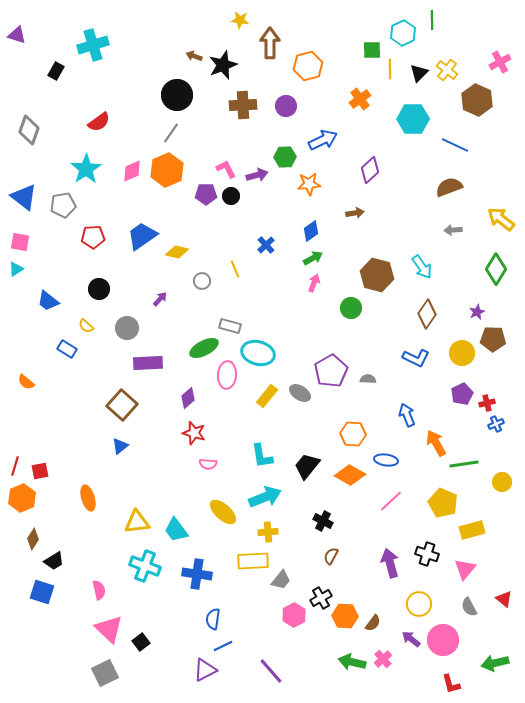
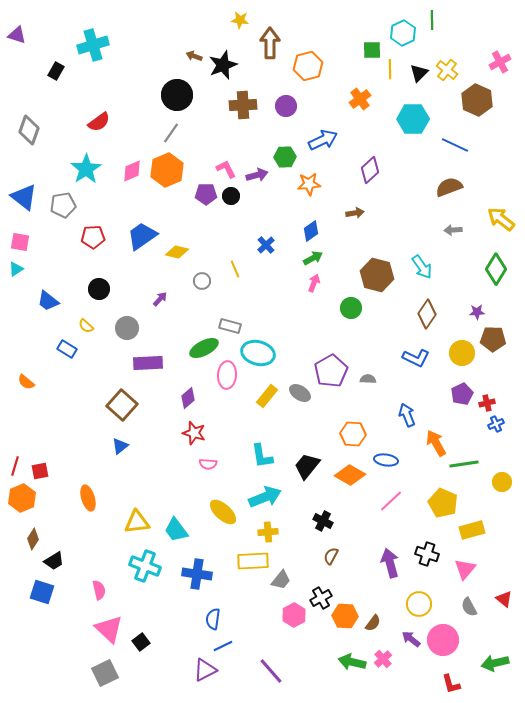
purple star at (477, 312): rotated 21 degrees clockwise
